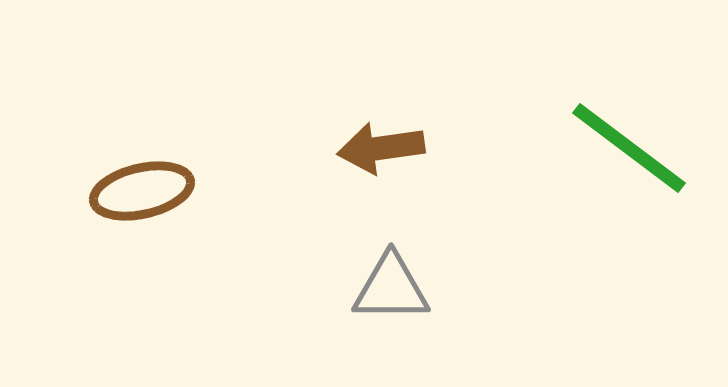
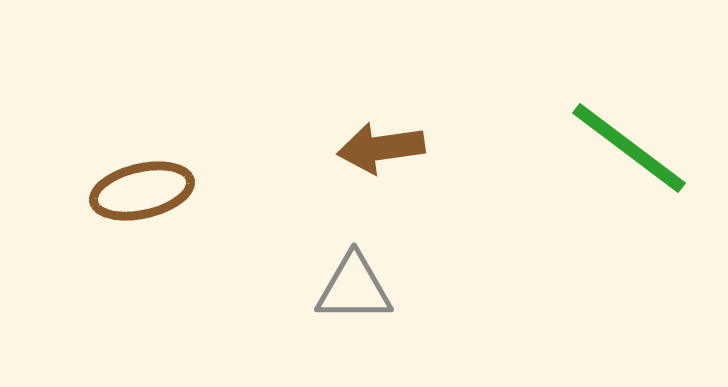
gray triangle: moved 37 px left
